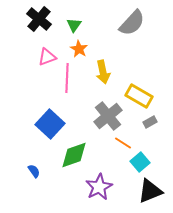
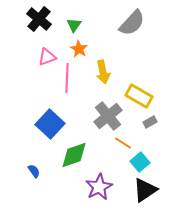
black triangle: moved 5 px left, 1 px up; rotated 12 degrees counterclockwise
